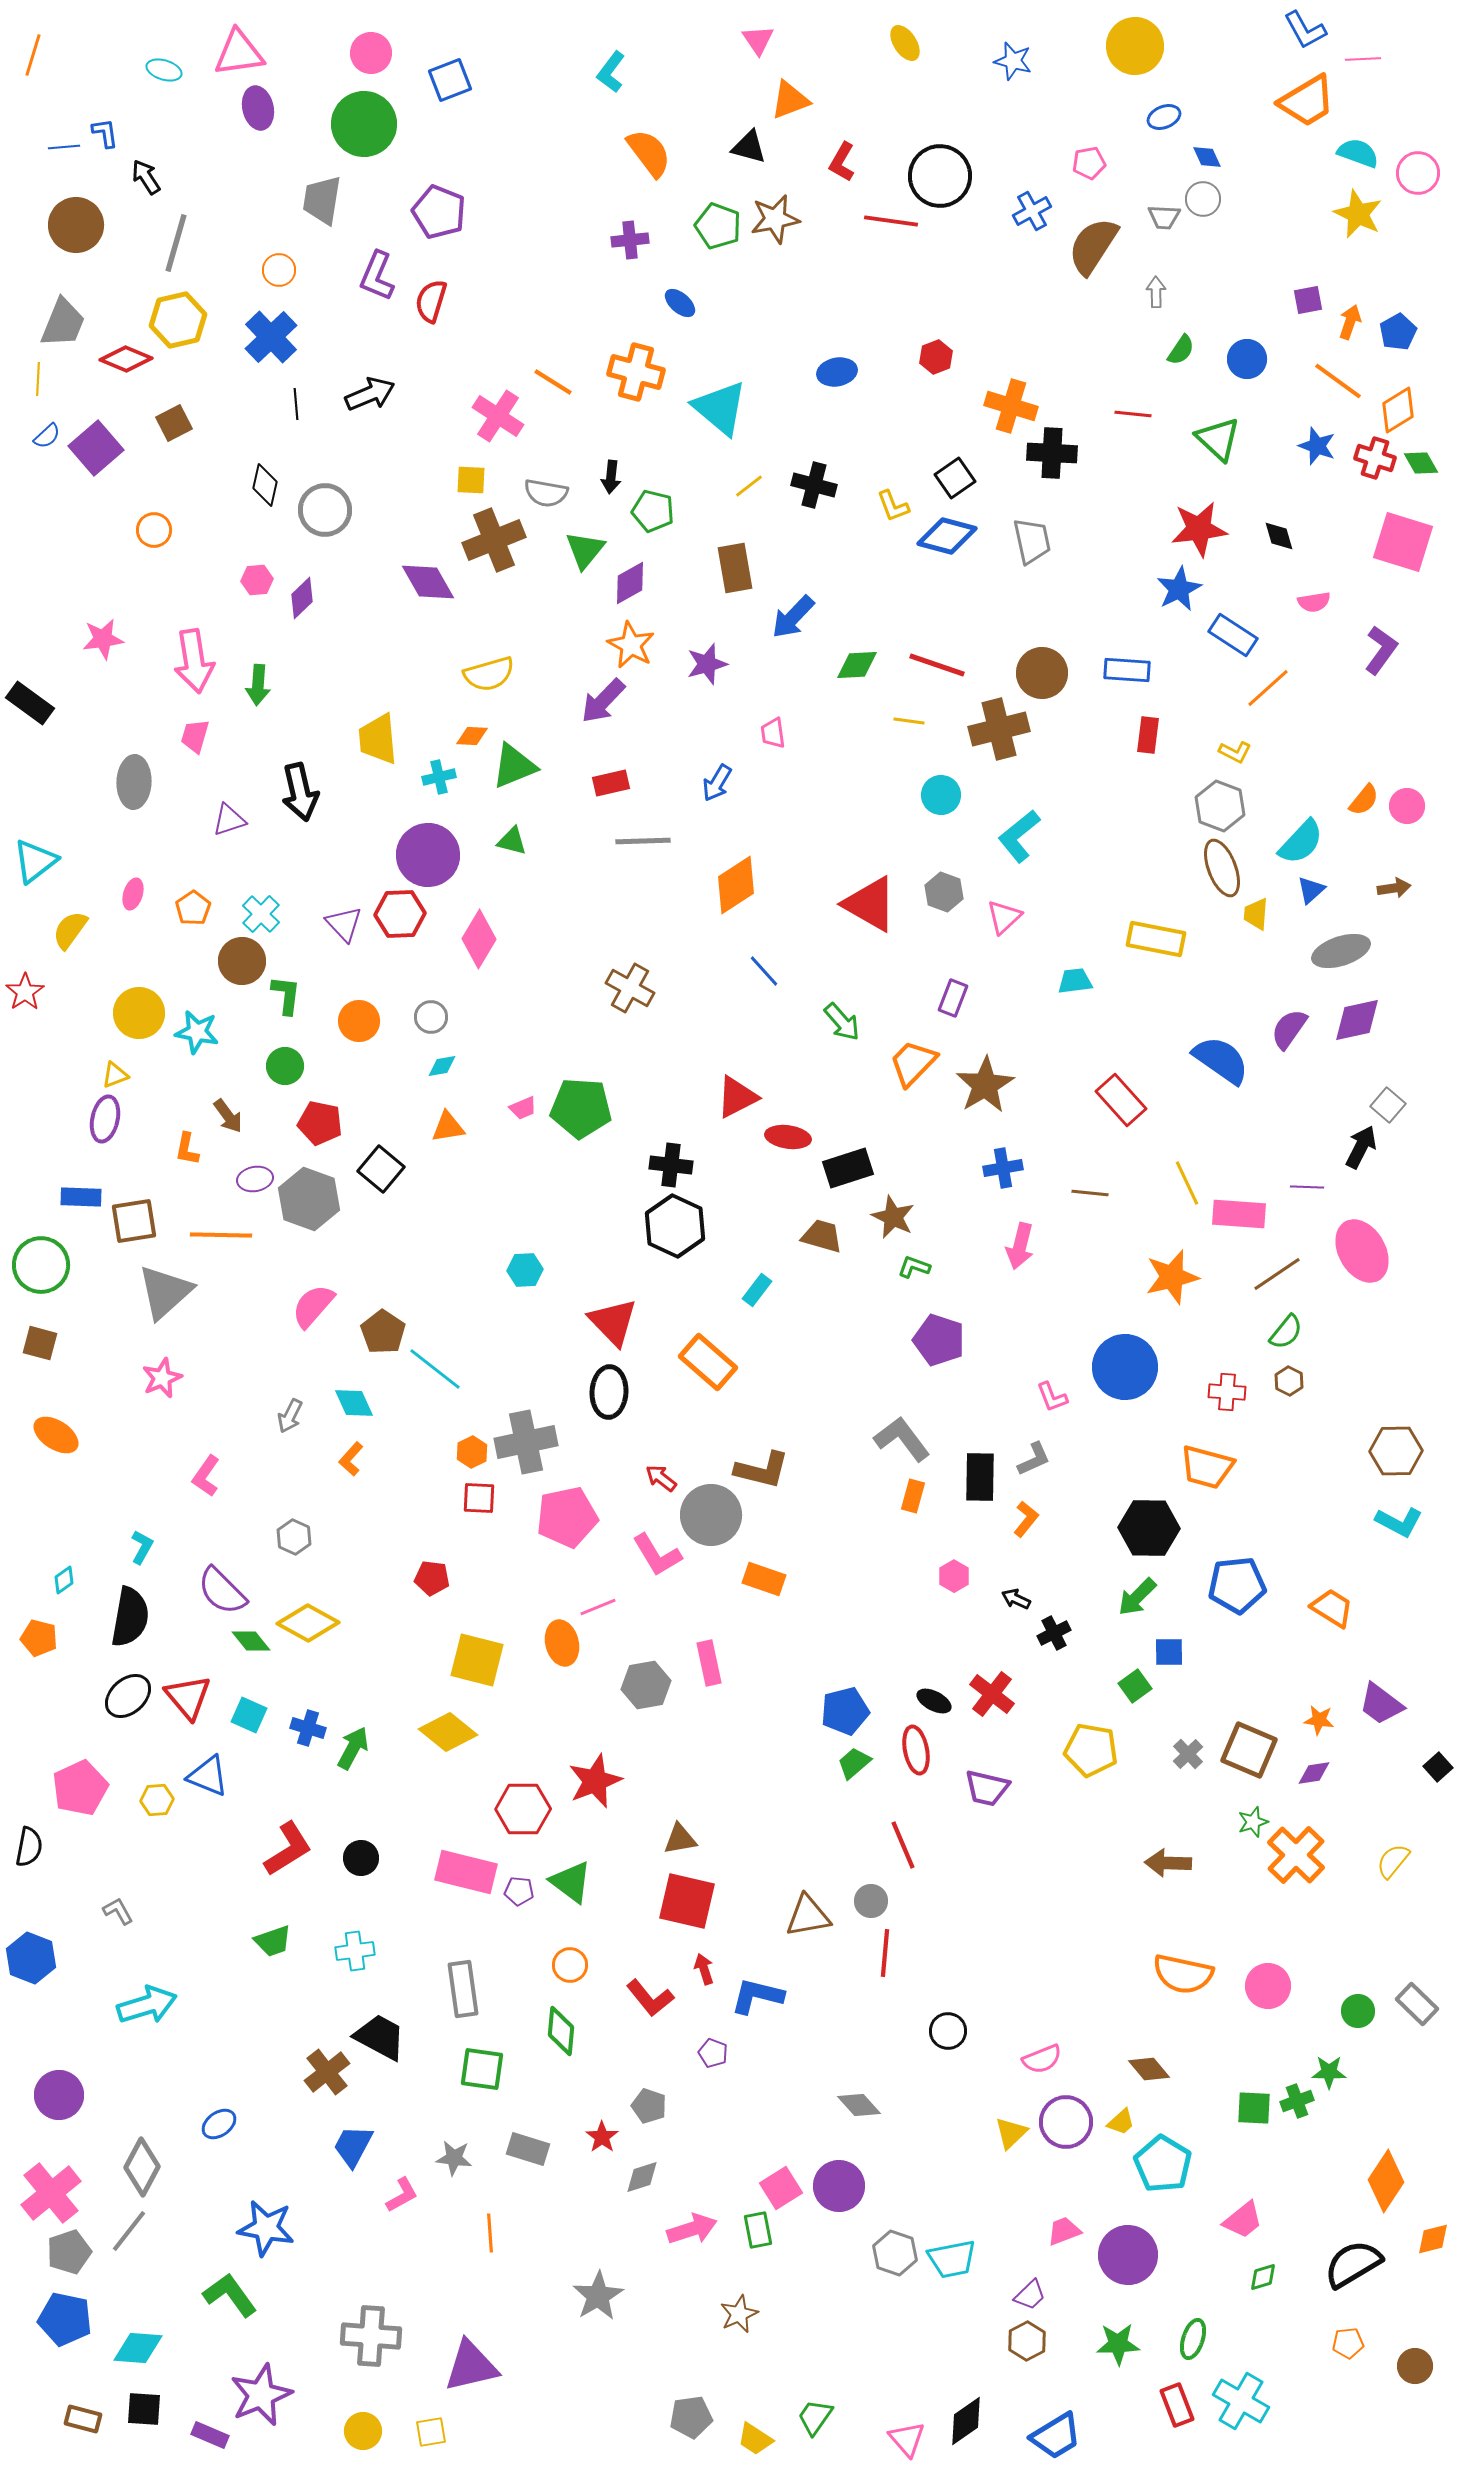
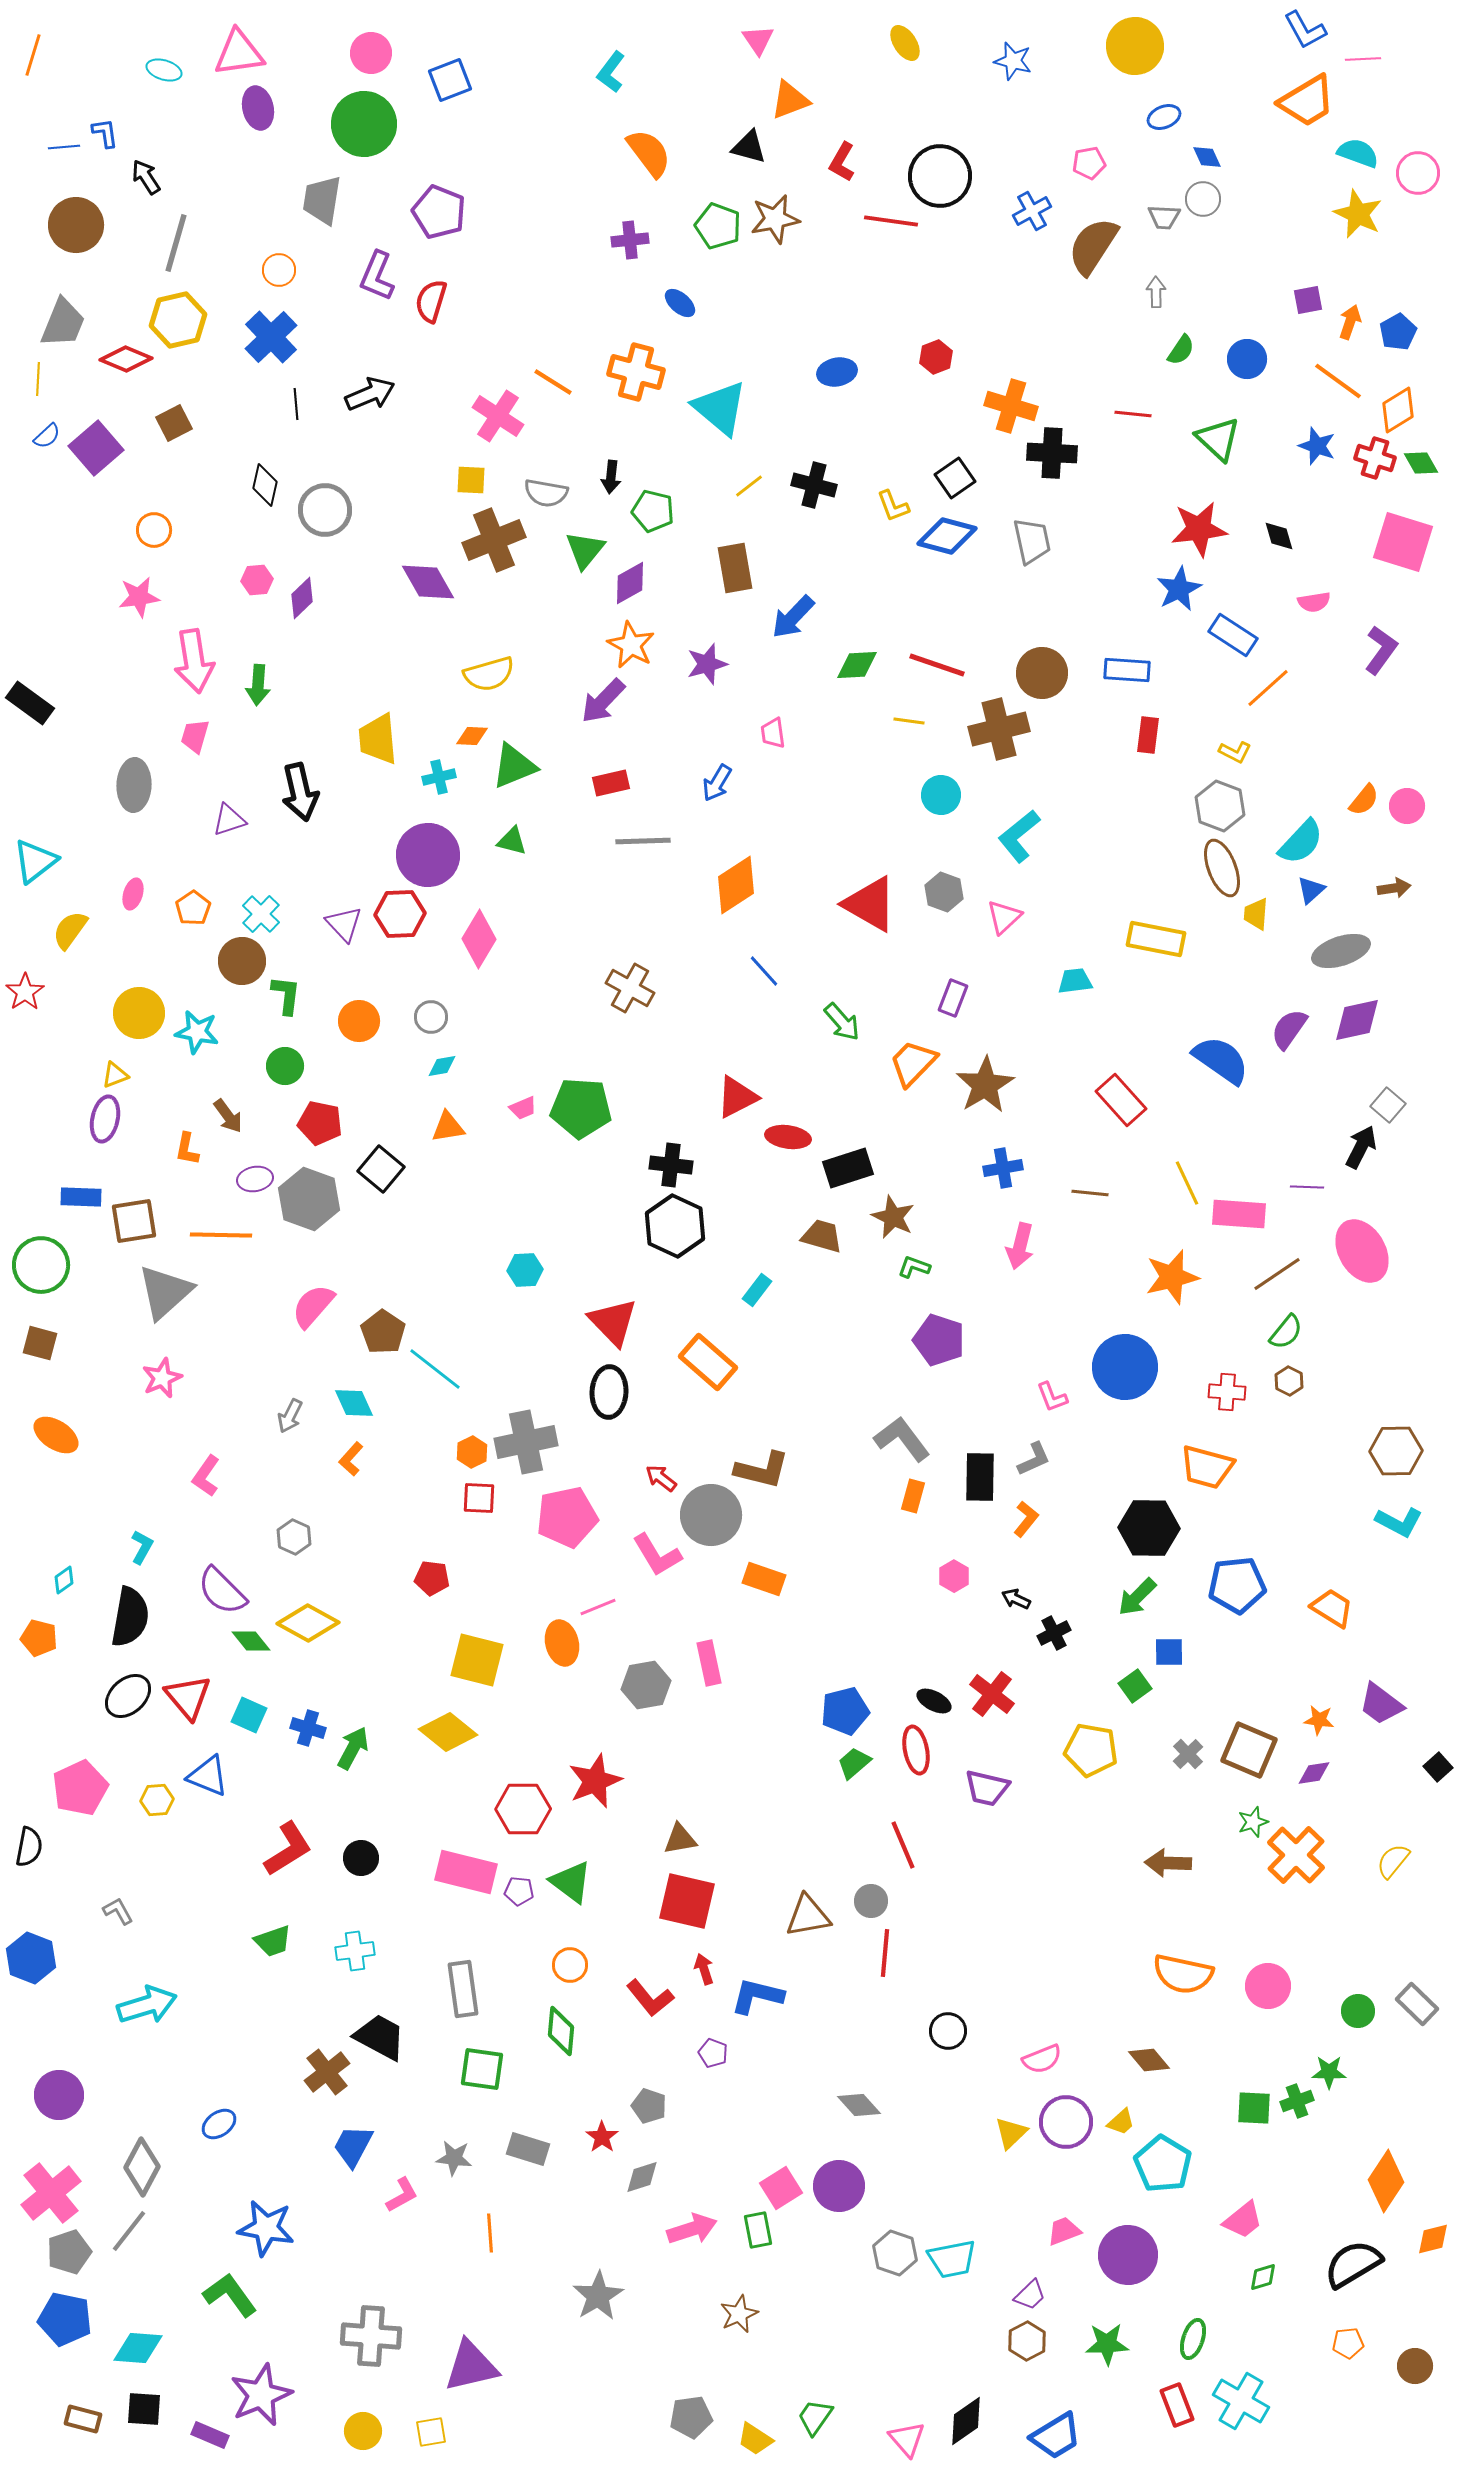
pink star at (103, 639): moved 36 px right, 42 px up
gray ellipse at (134, 782): moved 3 px down
brown diamond at (1149, 2069): moved 9 px up
green star at (1118, 2344): moved 11 px left
